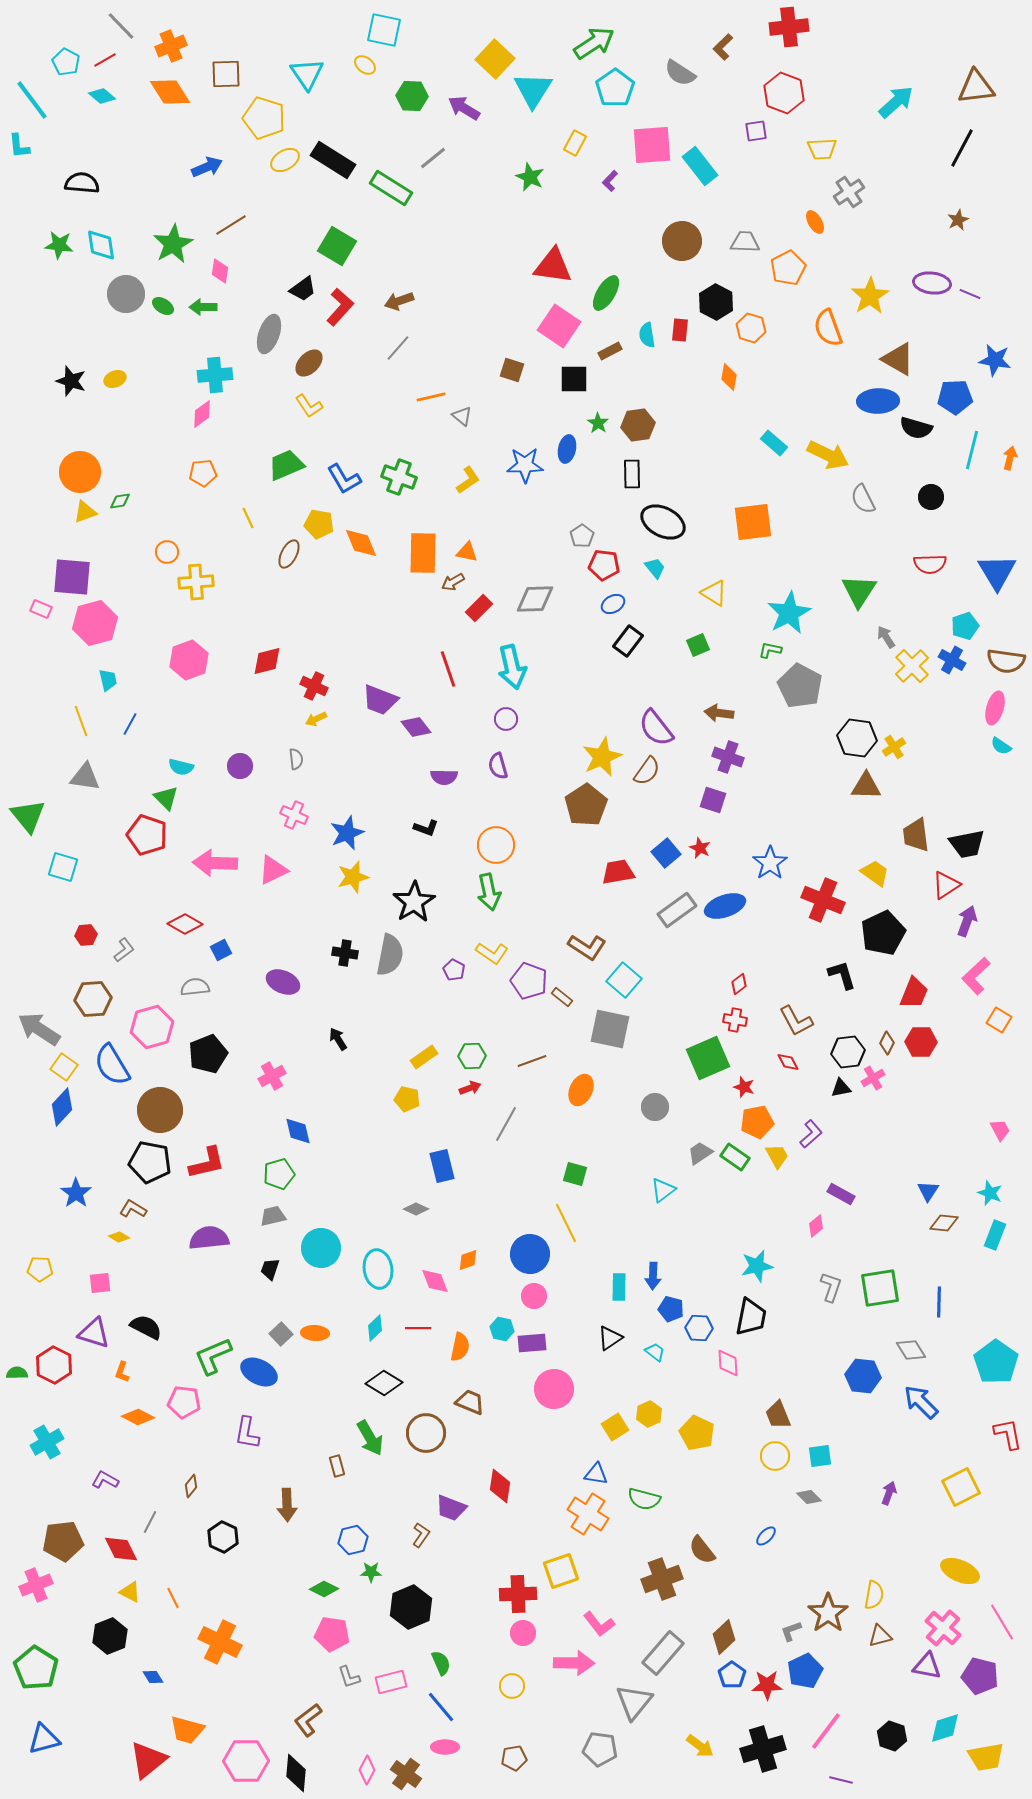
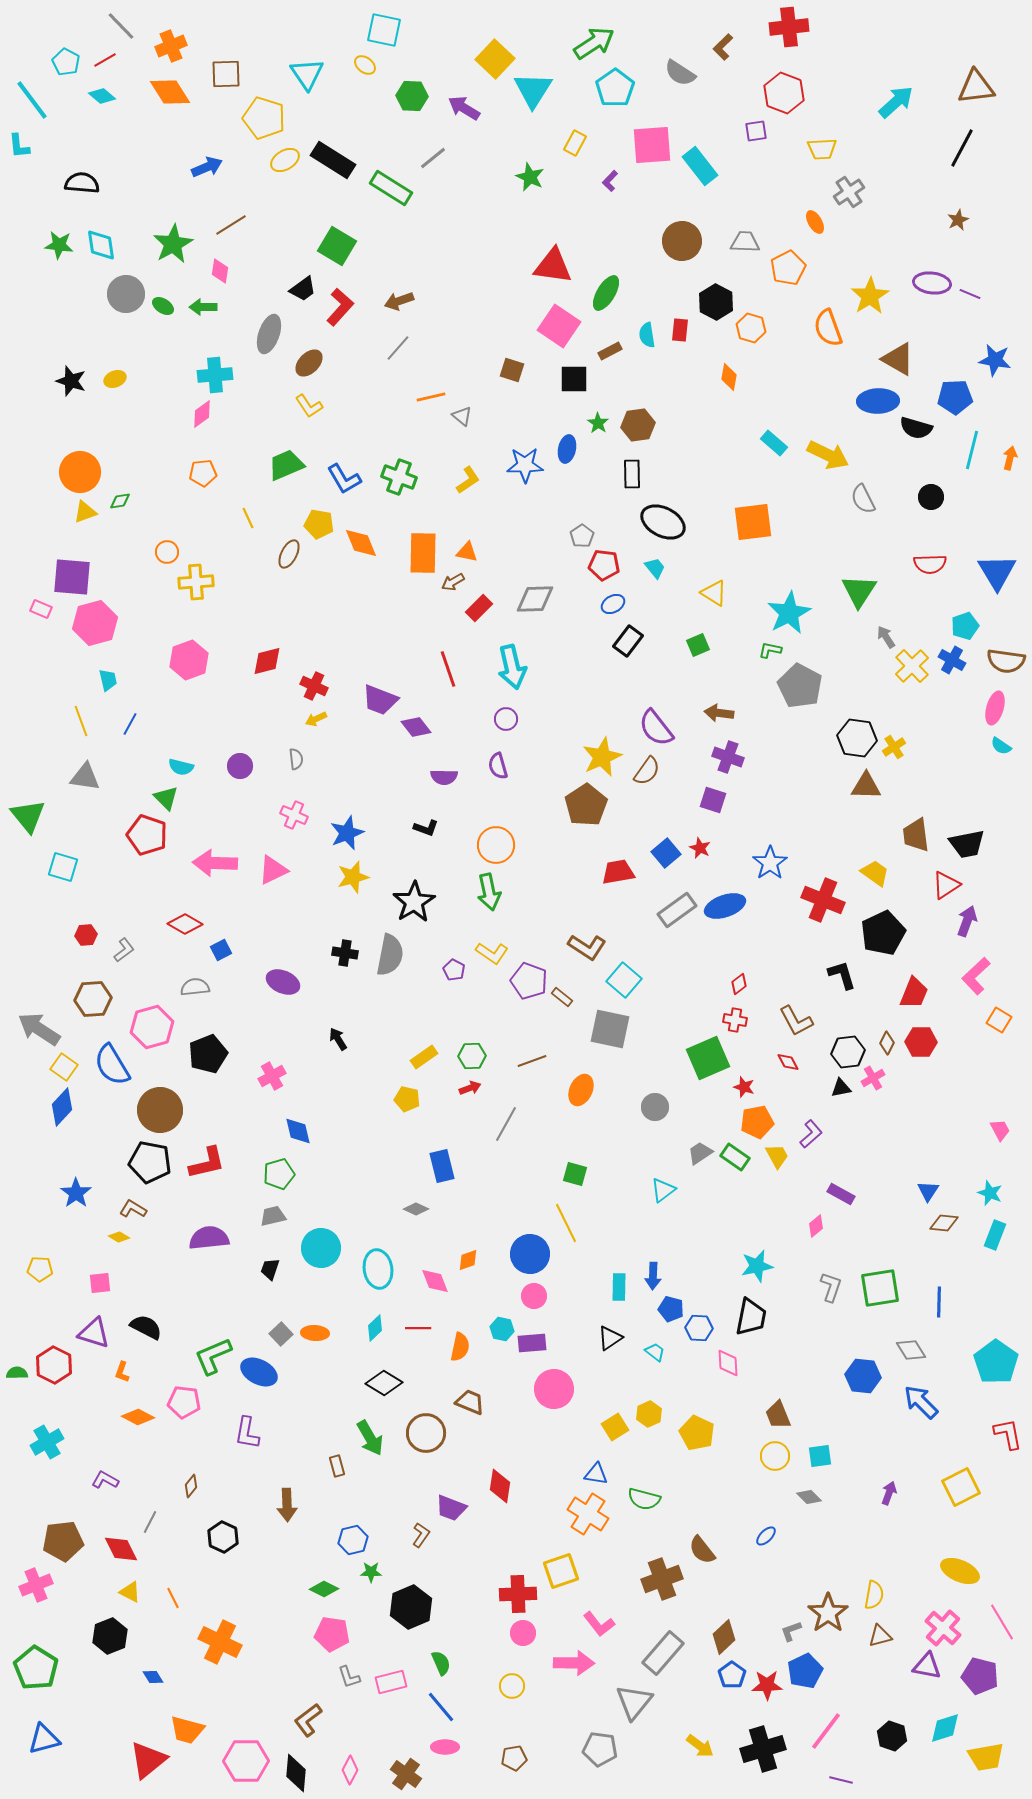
pink diamond at (367, 1770): moved 17 px left
